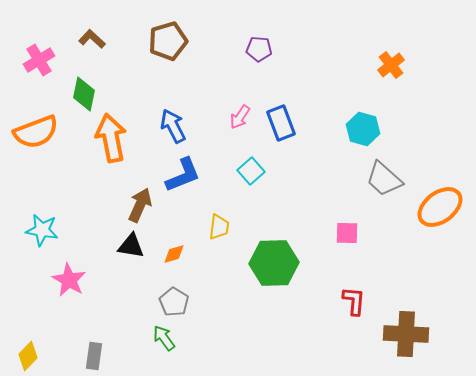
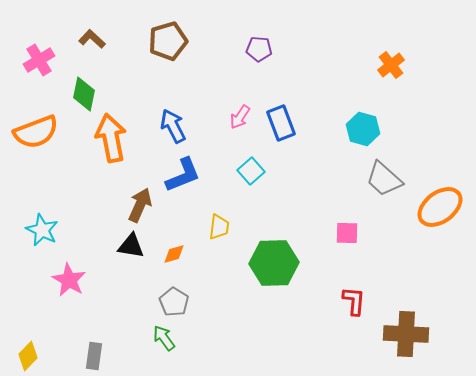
cyan star: rotated 16 degrees clockwise
